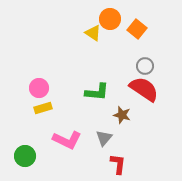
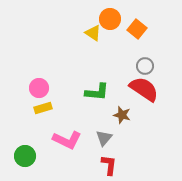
red L-shape: moved 9 px left, 1 px down
